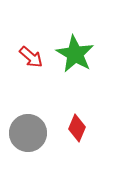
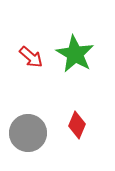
red diamond: moved 3 px up
